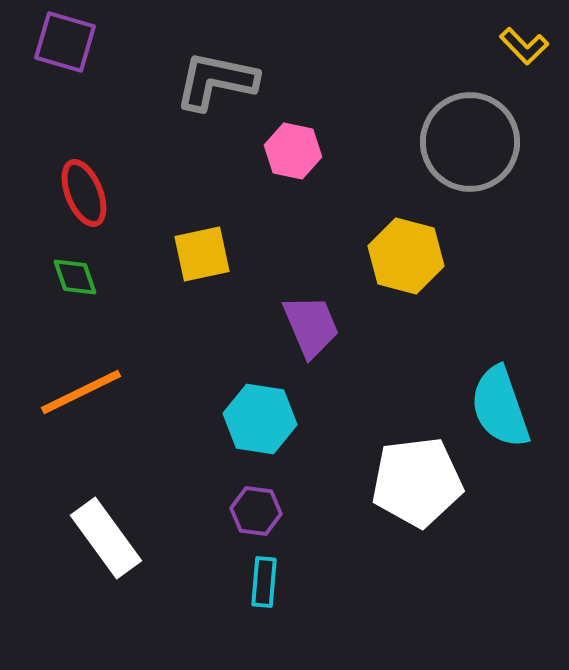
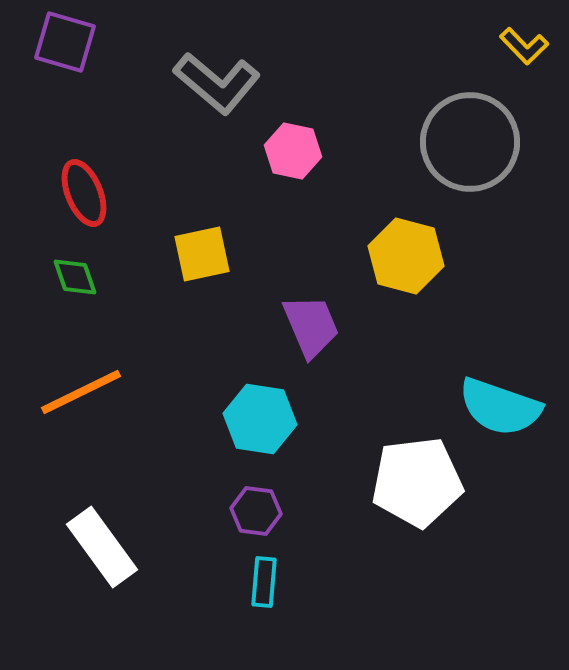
gray L-shape: moved 1 px right, 2 px down; rotated 152 degrees counterclockwise
cyan semicircle: rotated 52 degrees counterclockwise
white rectangle: moved 4 px left, 9 px down
